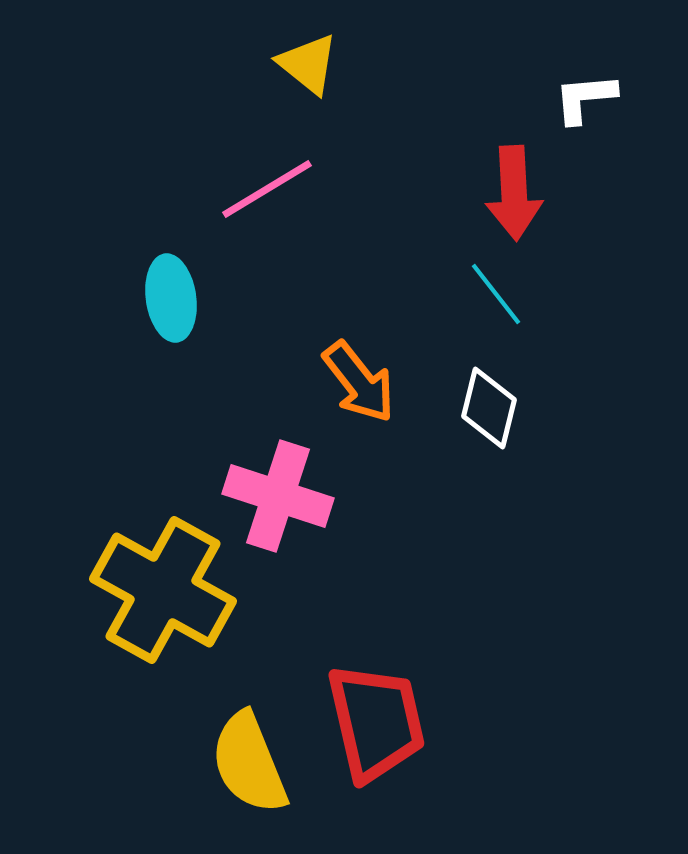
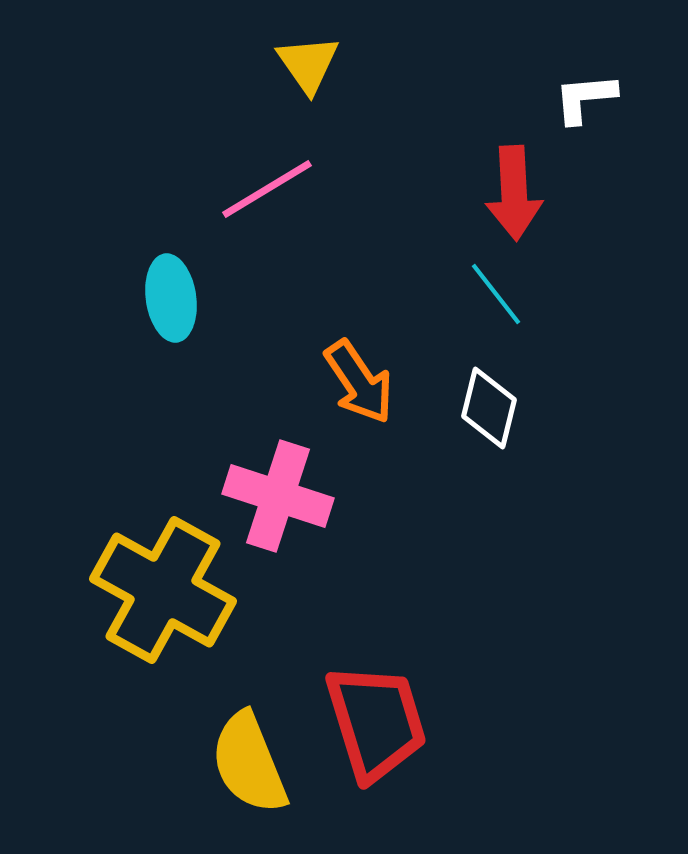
yellow triangle: rotated 16 degrees clockwise
orange arrow: rotated 4 degrees clockwise
red trapezoid: rotated 4 degrees counterclockwise
